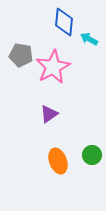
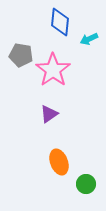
blue diamond: moved 4 px left
cyan arrow: rotated 54 degrees counterclockwise
pink star: moved 3 px down; rotated 8 degrees counterclockwise
green circle: moved 6 px left, 29 px down
orange ellipse: moved 1 px right, 1 px down
